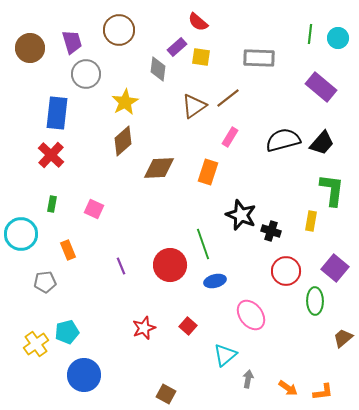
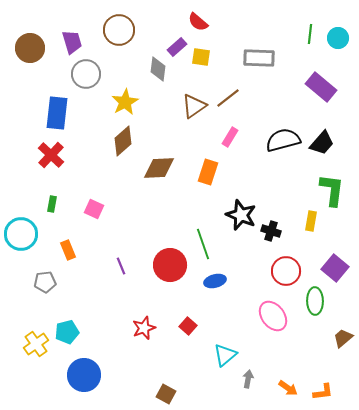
pink ellipse at (251, 315): moved 22 px right, 1 px down
